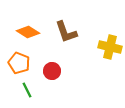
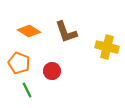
orange diamond: moved 1 px right, 1 px up
yellow cross: moved 3 px left
